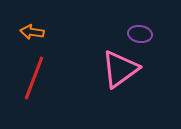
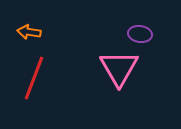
orange arrow: moved 3 px left
pink triangle: moved 1 px left, 1 px up; rotated 24 degrees counterclockwise
